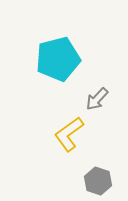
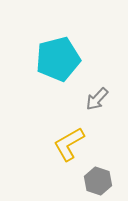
yellow L-shape: moved 10 px down; rotated 6 degrees clockwise
